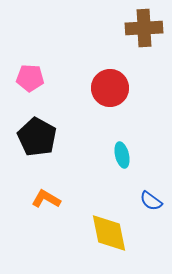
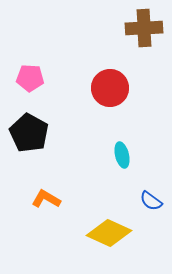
black pentagon: moved 8 px left, 4 px up
yellow diamond: rotated 54 degrees counterclockwise
